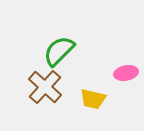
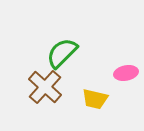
green semicircle: moved 3 px right, 2 px down
yellow trapezoid: moved 2 px right
